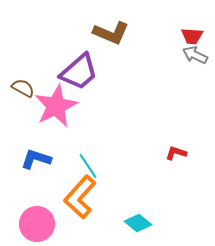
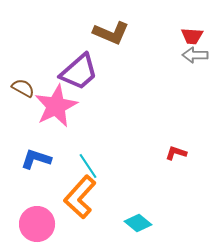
gray arrow: rotated 25 degrees counterclockwise
